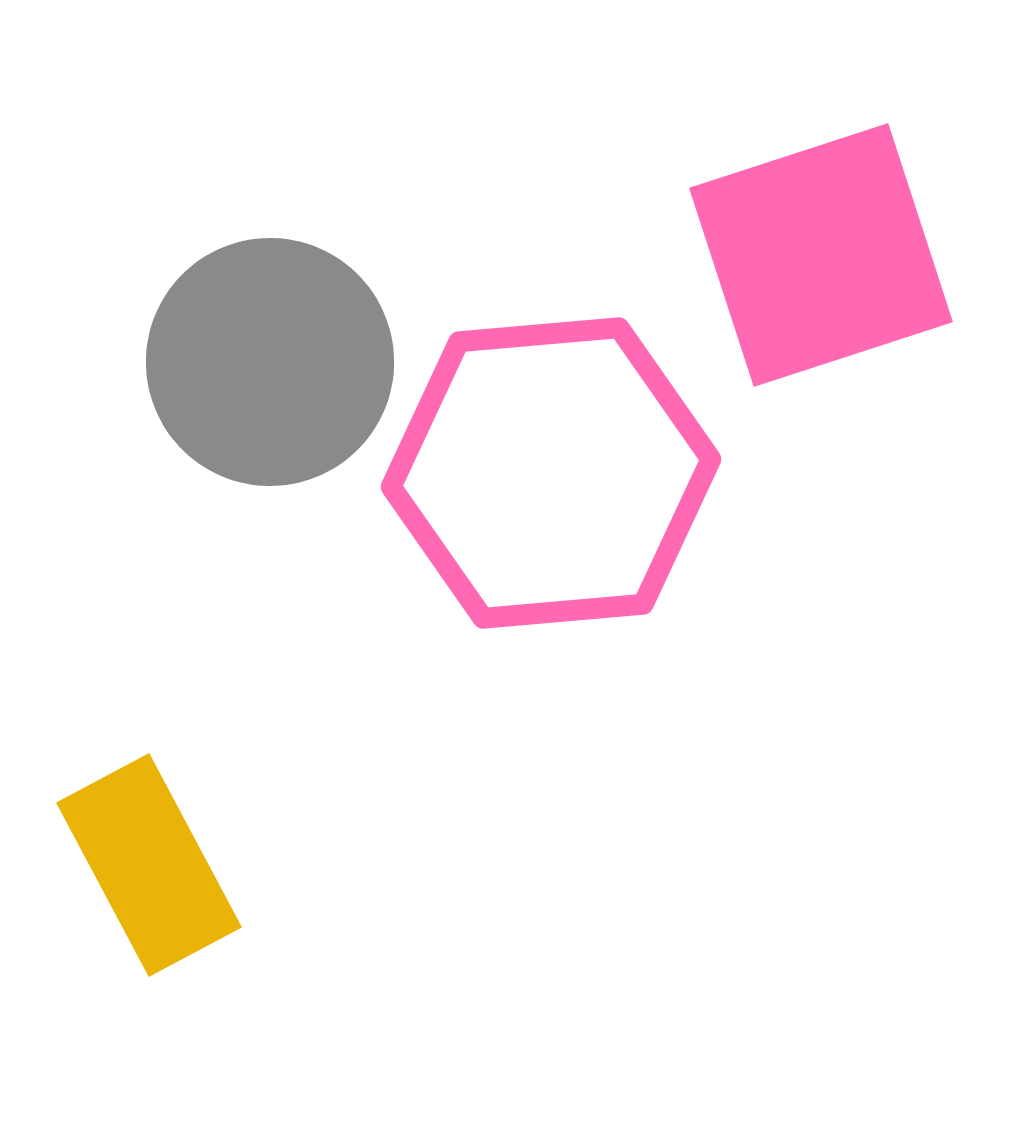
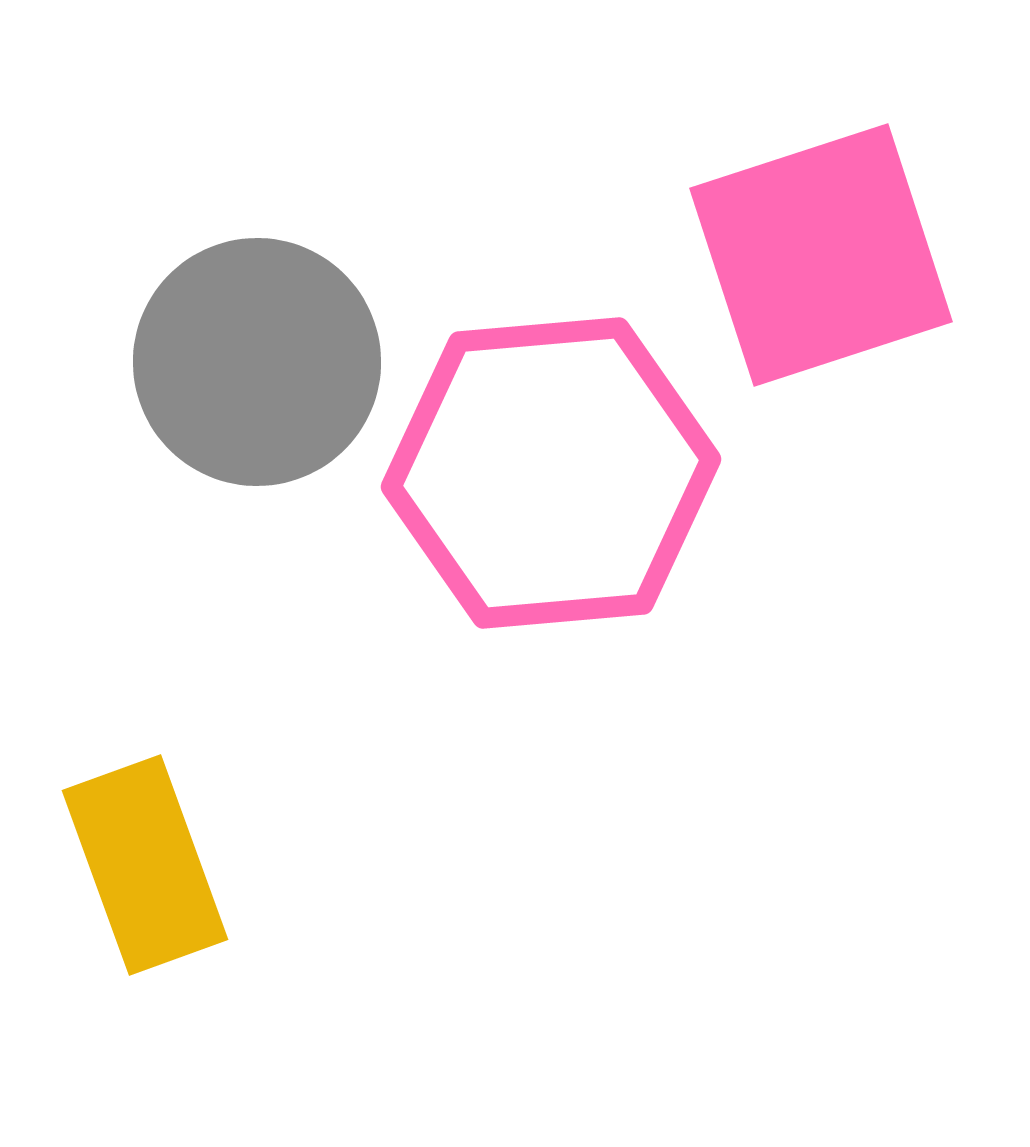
gray circle: moved 13 px left
yellow rectangle: moved 4 px left; rotated 8 degrees clockwise
